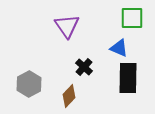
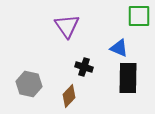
green square: moved 7 px right, 2 px up
black cross: rotated 24 degrees counterclockwise
gray hexagon: rotated 20 degrees counterclockwise
